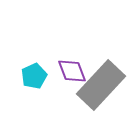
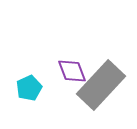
cyan pentagon: moved 5 px left, 12 px down
